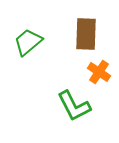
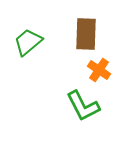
orange cross: moved 2 px up
green L-shape: moved 9 px right
